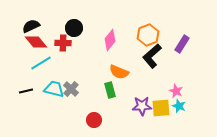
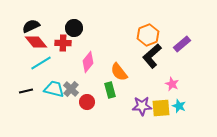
pink diamond: moved 22 px left, 22 px down
purple rectangle: rotated 18 degrees clockwise
orange semicircle: rotated 30 degrees clockwise
pink star: moved 4 px left, 7 px up
red circle: moved 7 px left, 18 px up
